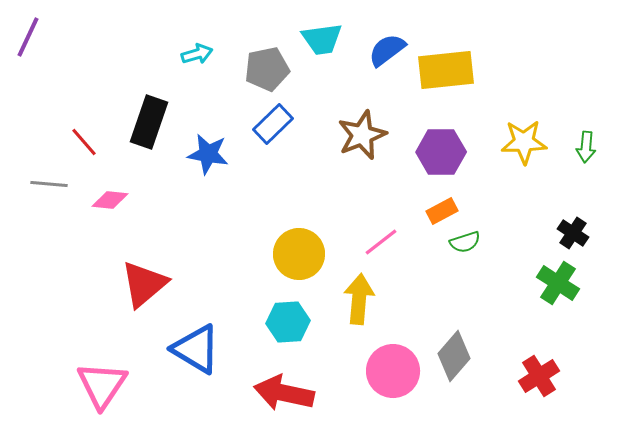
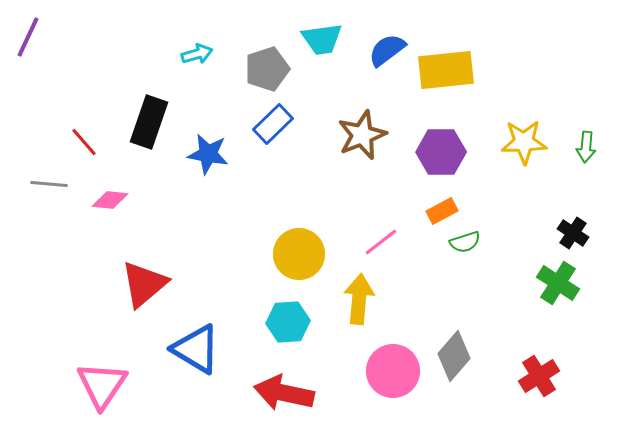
gray pentagon: rotated 6 degrees counterclockwise
